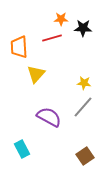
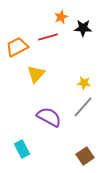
orange star: moved 2 px up; rotated 24 degrees counterclockwise
red line: moved 4 px left, 1 px up
orange trapezoid: moved 2 px left; rotated 65 degrees clockwise
